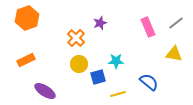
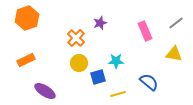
pink rectangle: moved 3 px left, 4 px down
yellow circle: moved 1 px up
